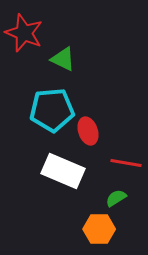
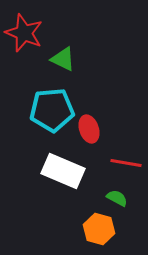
red ellipse: moved 1 px right, 2 px up
green semicircle: moved 1 px right; rotated 60 degrees clockwise
orange hexagon: rotated 16 degrees clockwise
